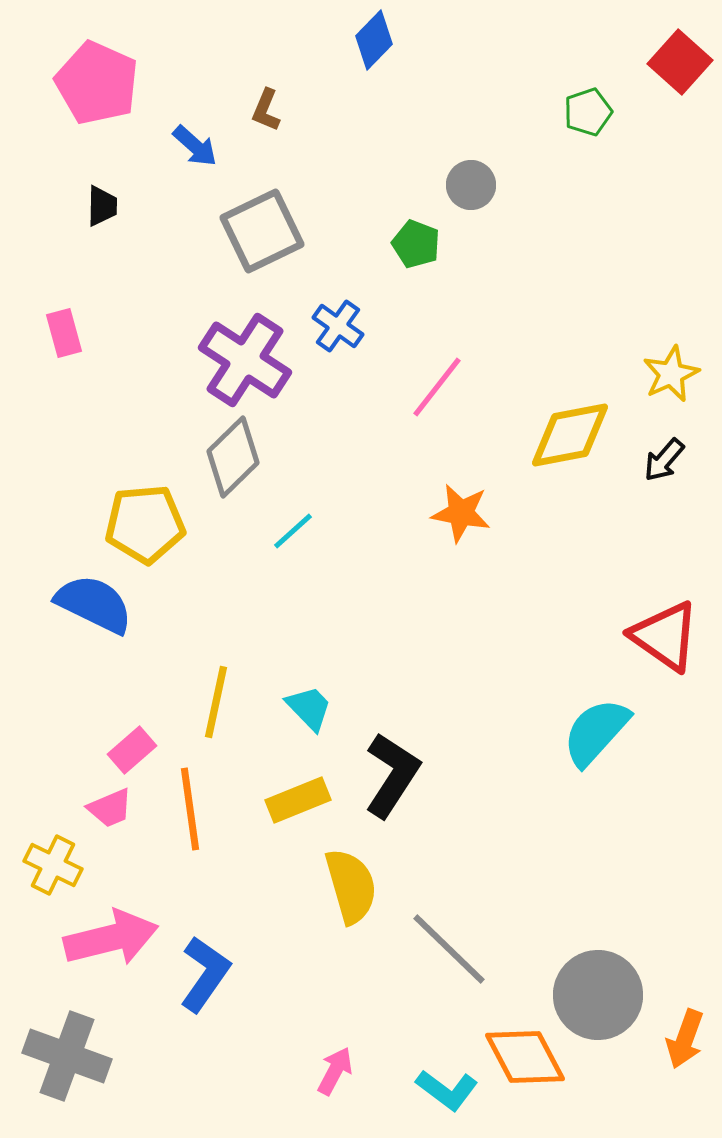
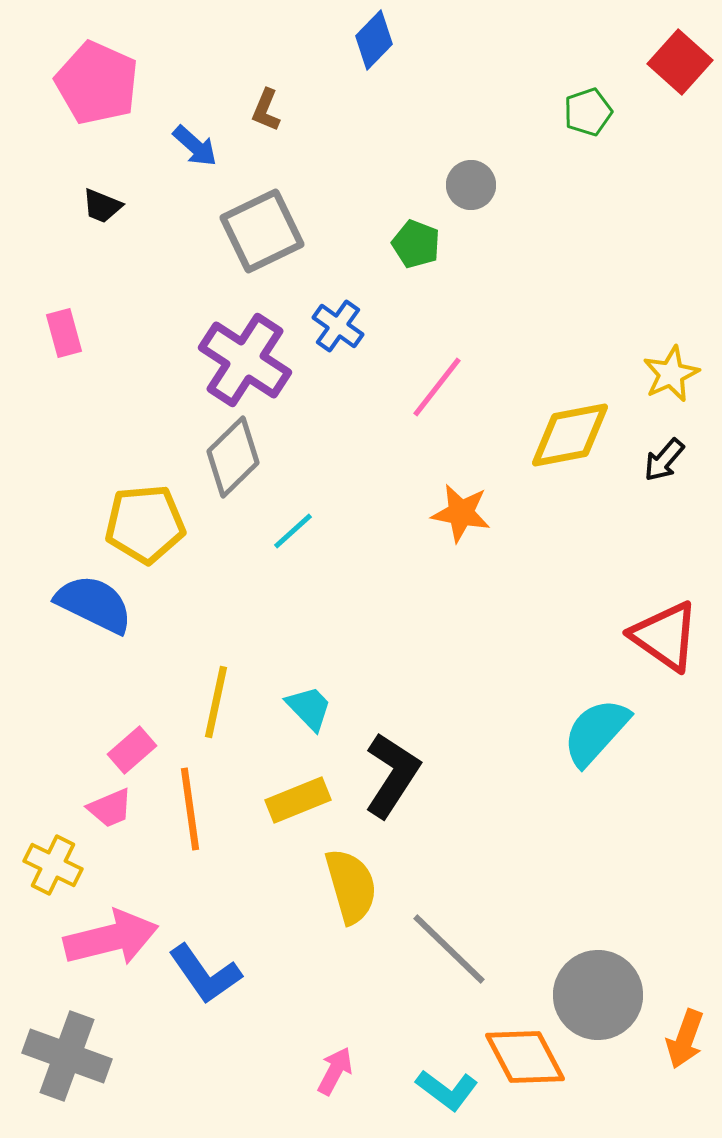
black trapezoid at (102, 206): rotated 111 degrees clockwise
blue L-shape at (205, 974): rotated 110 degrees clockwise
